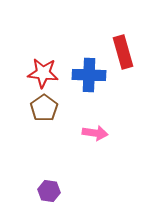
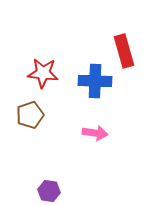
red rectangle: moved 1 px right, 1 px up
blue cross: moved 6 px right, 6 px down
brown pentagon: moved 14 px left, 7 px down; rotated 16 degrees clockwise
